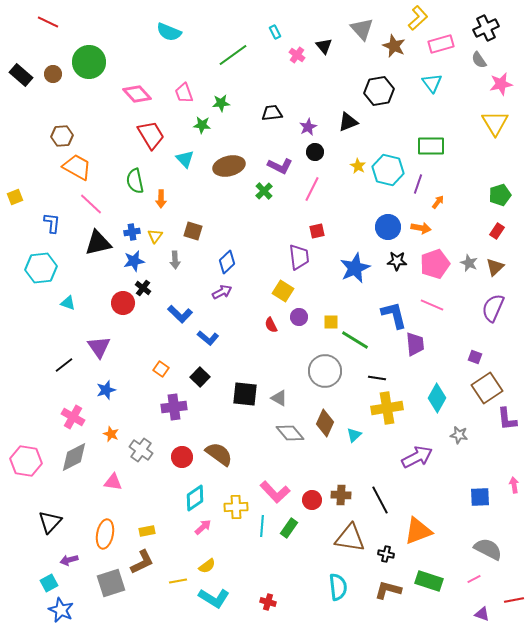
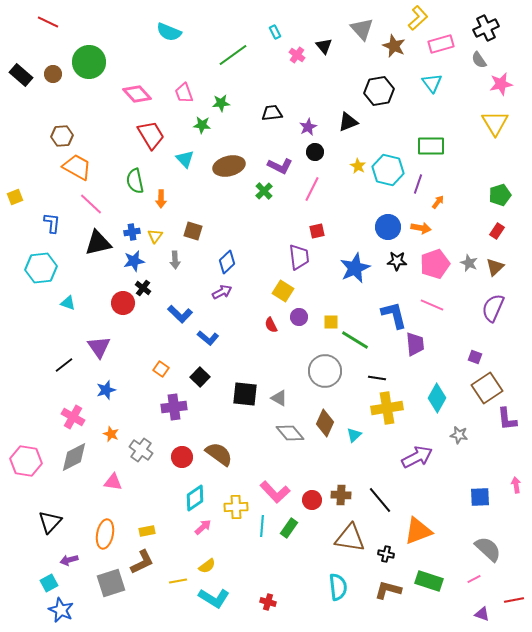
pink arrow at (514, 485): moved 2 px right
black line at (380, 500): rotated 12 degrees counterclockwise
gray semicircle at (488, 549): rotated 16 degrees clockwise
